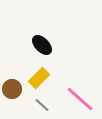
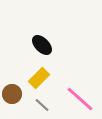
brown circle: moved 5 px down
